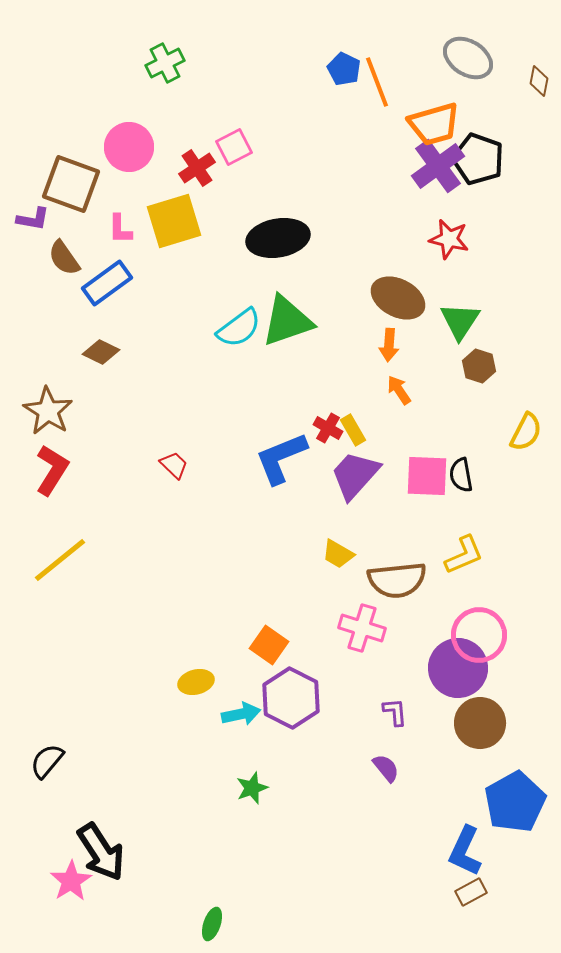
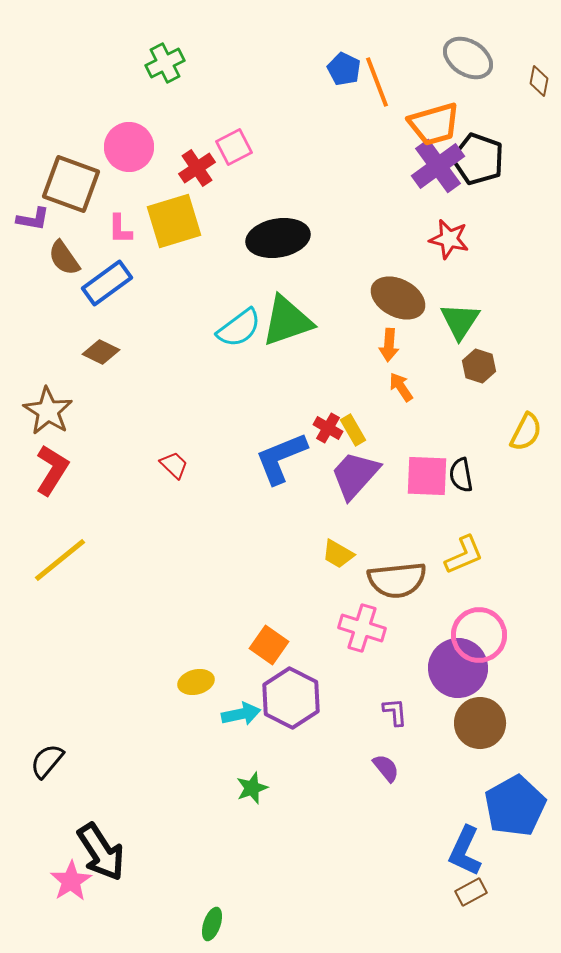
orange arrow at (399, 390): moved 2 px right, 3 px up
blue pentagon at (515, 802): moved 4 px down
